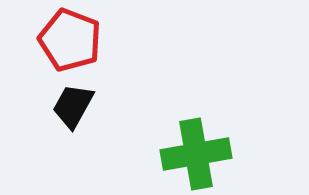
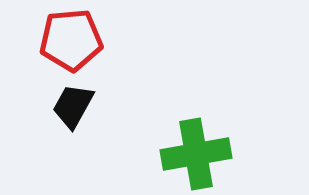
red pentagon: moved 1 px right; rotated 26 degrees counterclockwise
